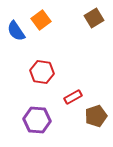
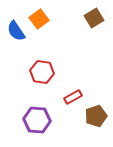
orange square: moved 2 px left, 1 px up
